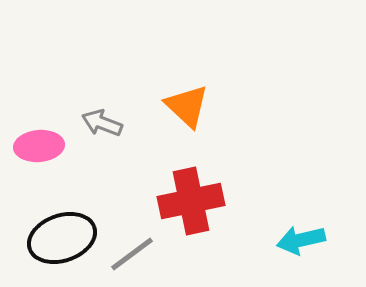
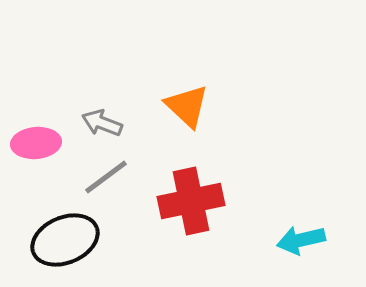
pink ellipse: moved 3 px left, 3 px up
black ellipse: moved 3 px right, 2 px down; rotated 4 degrees counterclockwise
gray line: moved 26 px left, 77 px up
